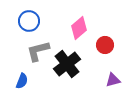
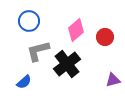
pink diamond: moved 3 px left, 2 px down
red circle: moved 8 px up
blue semicircle: moved 2 px right, 1 px down; rotated 28 degrees clockwise
